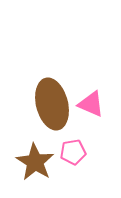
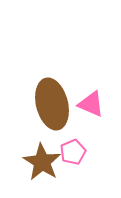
pink pentagon: rotated 15 degrees counterclockwise
brown star: moved 7 px right
